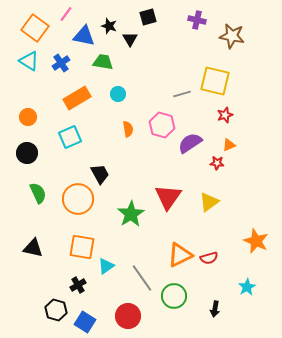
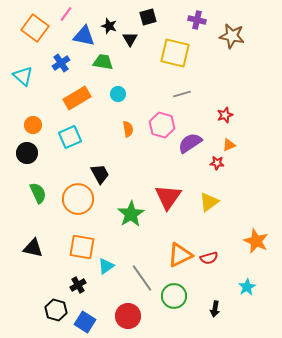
cyan triangle at (29, 61): moved 6 px left, 15 px down; rotated 10 degrees clockwise
yellow square at (215, 81): moved 40 px left, 28 px up
orange circle at (28, 117): moved 5 px right, 8 px down
